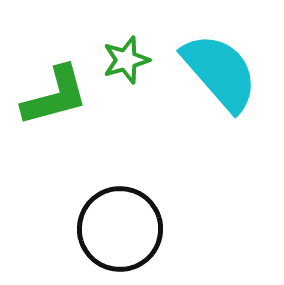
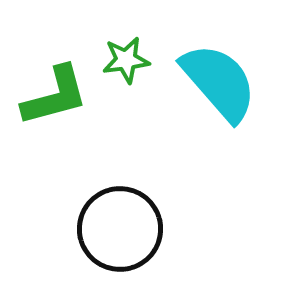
green star: rotated 9 degrees clockwise
cyan semicircle: moved 1 px left, 10 px down
